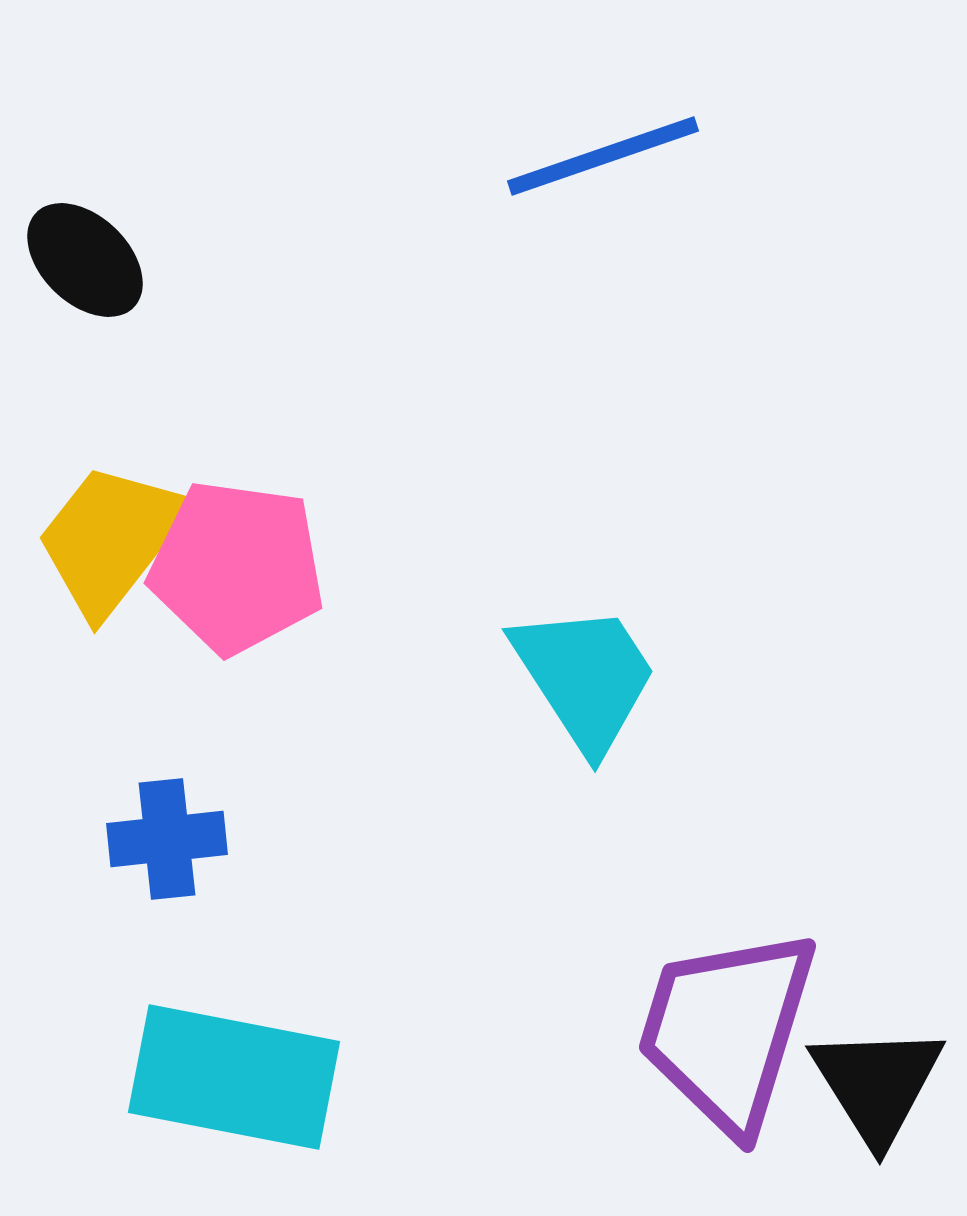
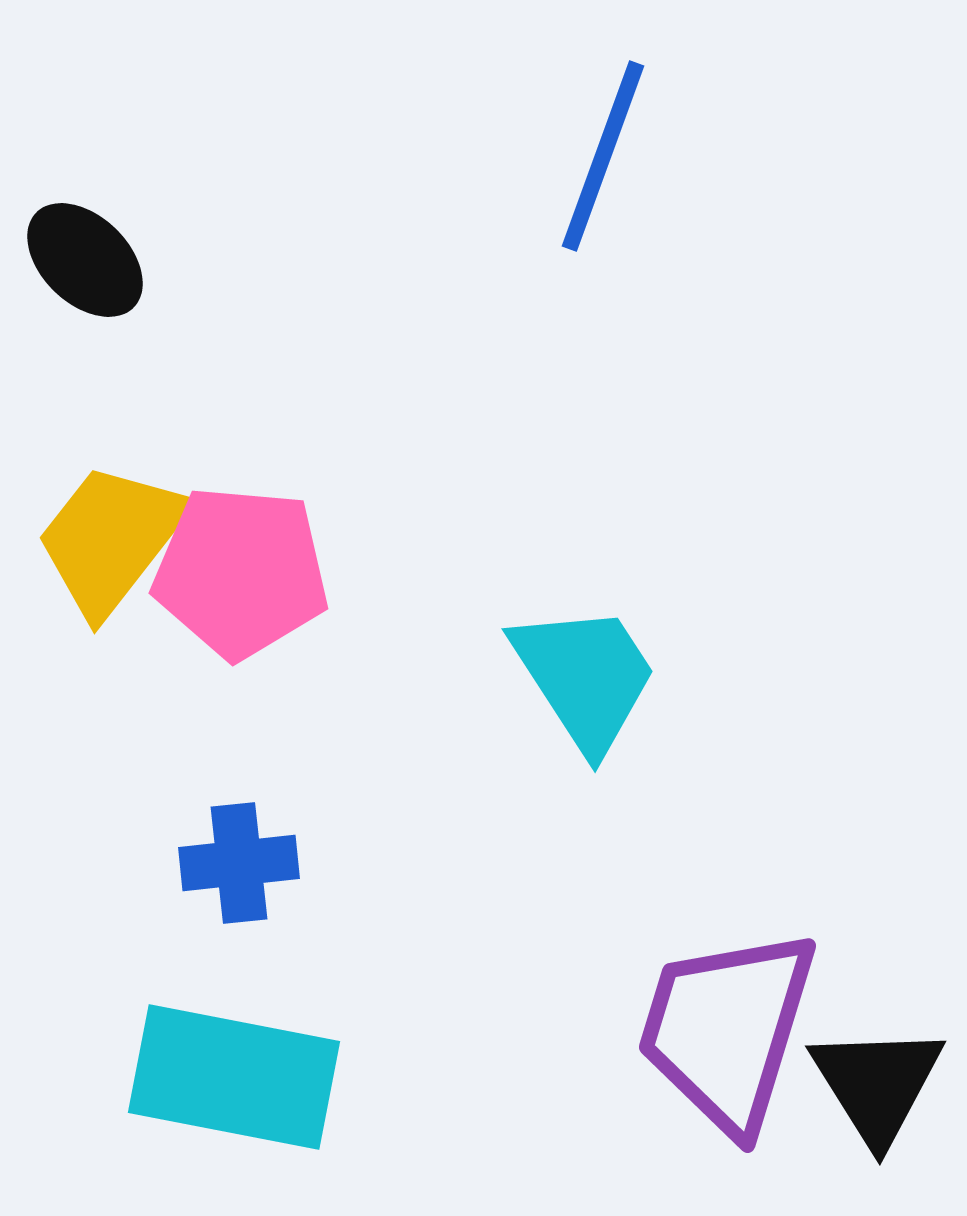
blue line: rotated 51 degrees counterclockwise
pink pentagon: moved 4 px right, 5 px down; rotated 3 degrees counterclockwise
blue cross: moved 72 px right, 24 px down
